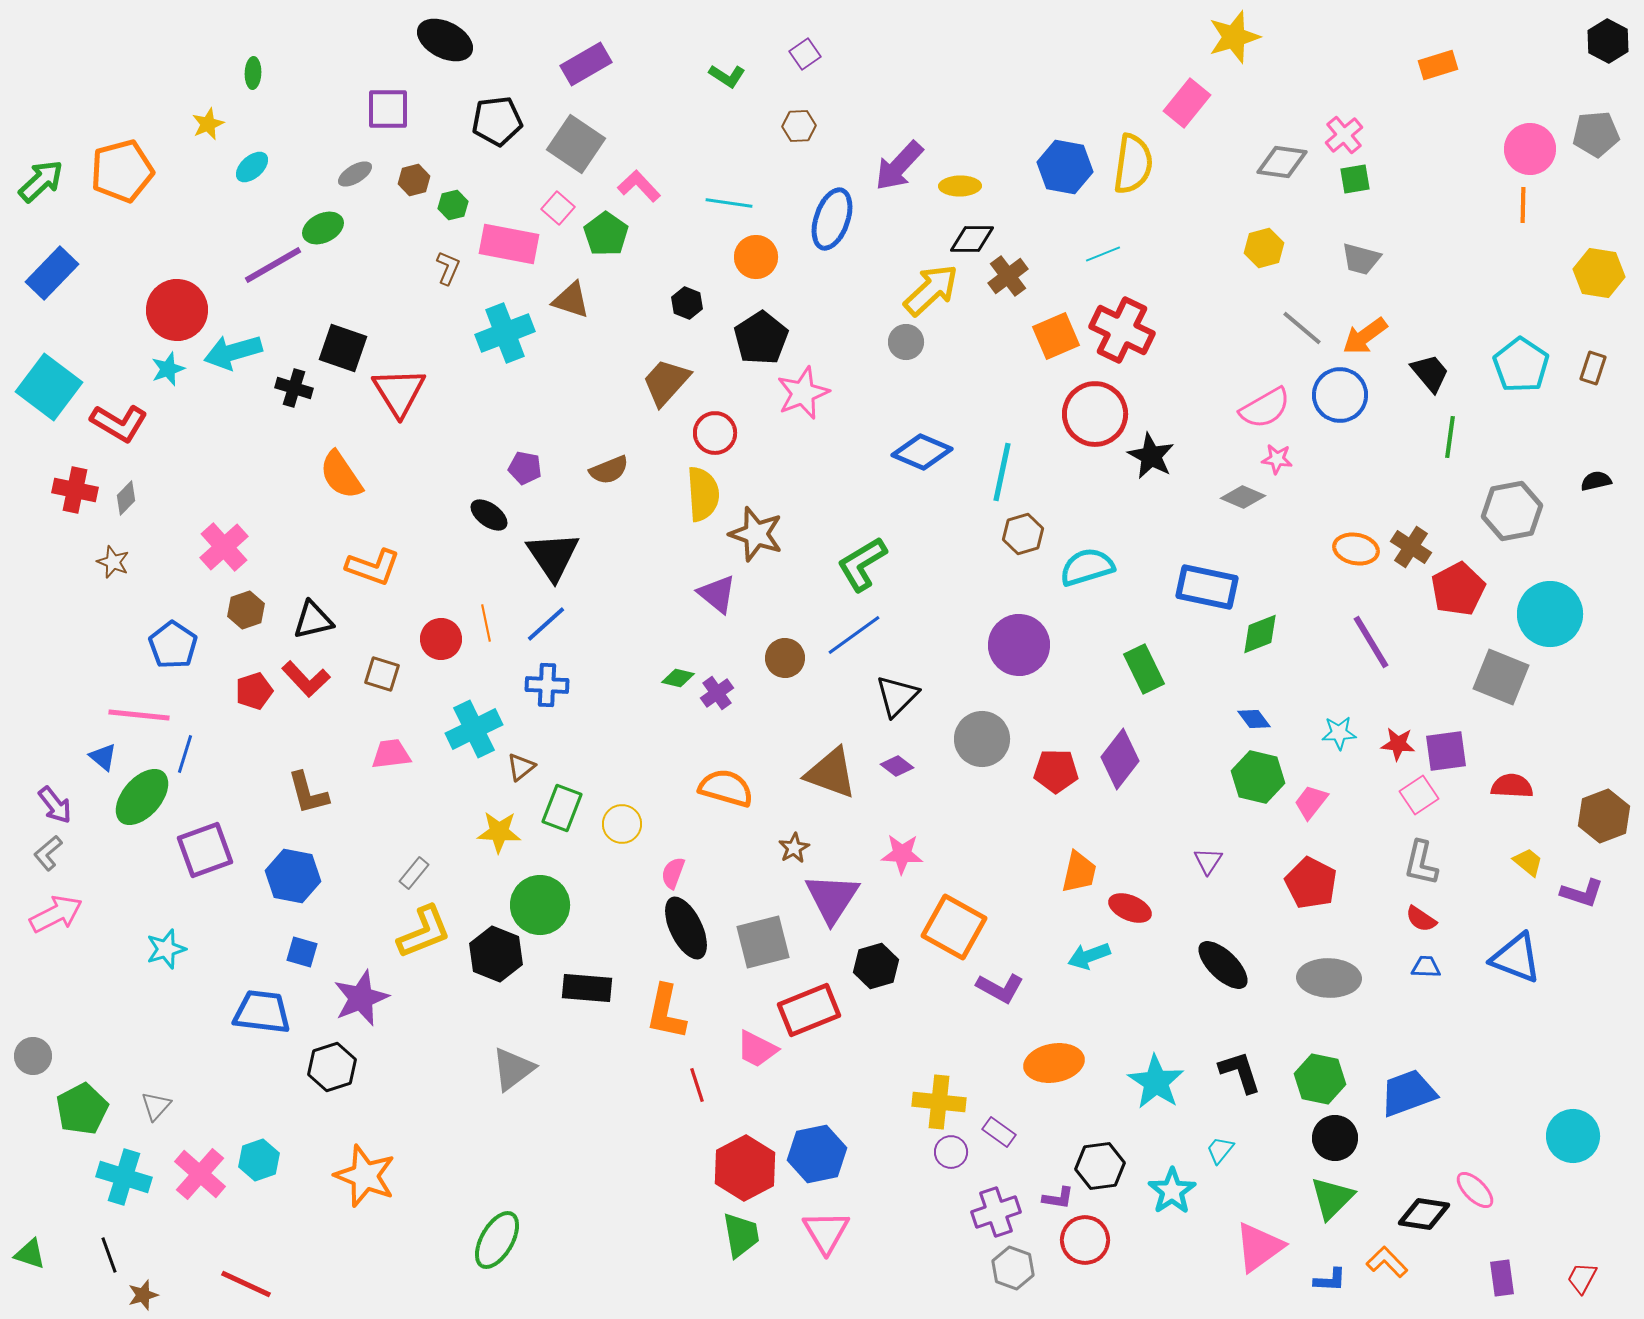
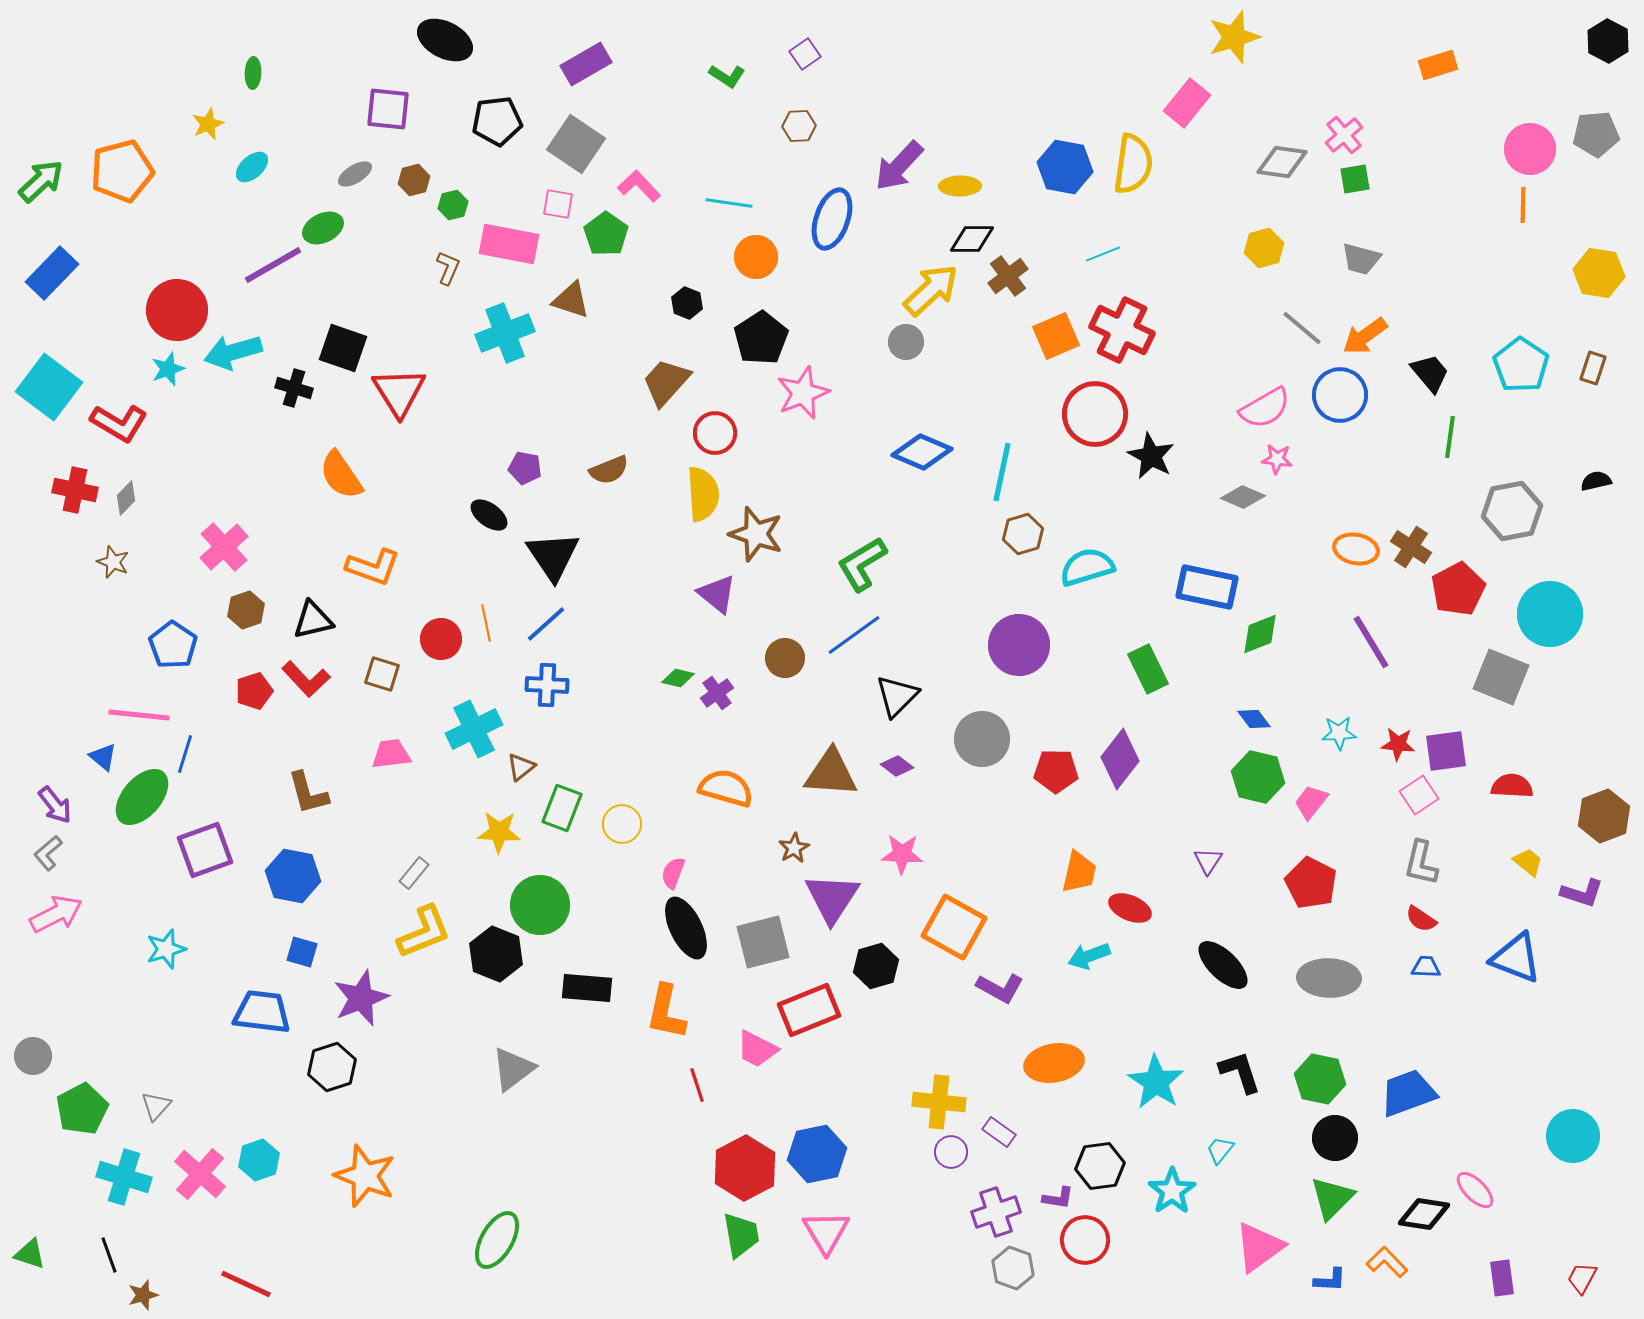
purple square at (388, 109): rotated 6 degrees clockwise
pink square at (558, 208): moved 4 px up; rotated 32 degrees counterclockwise
green rectangle at (1144, 669): moved 4 px right
brown triangle at (831, 773): rotated 16 degrees counterclockwise
